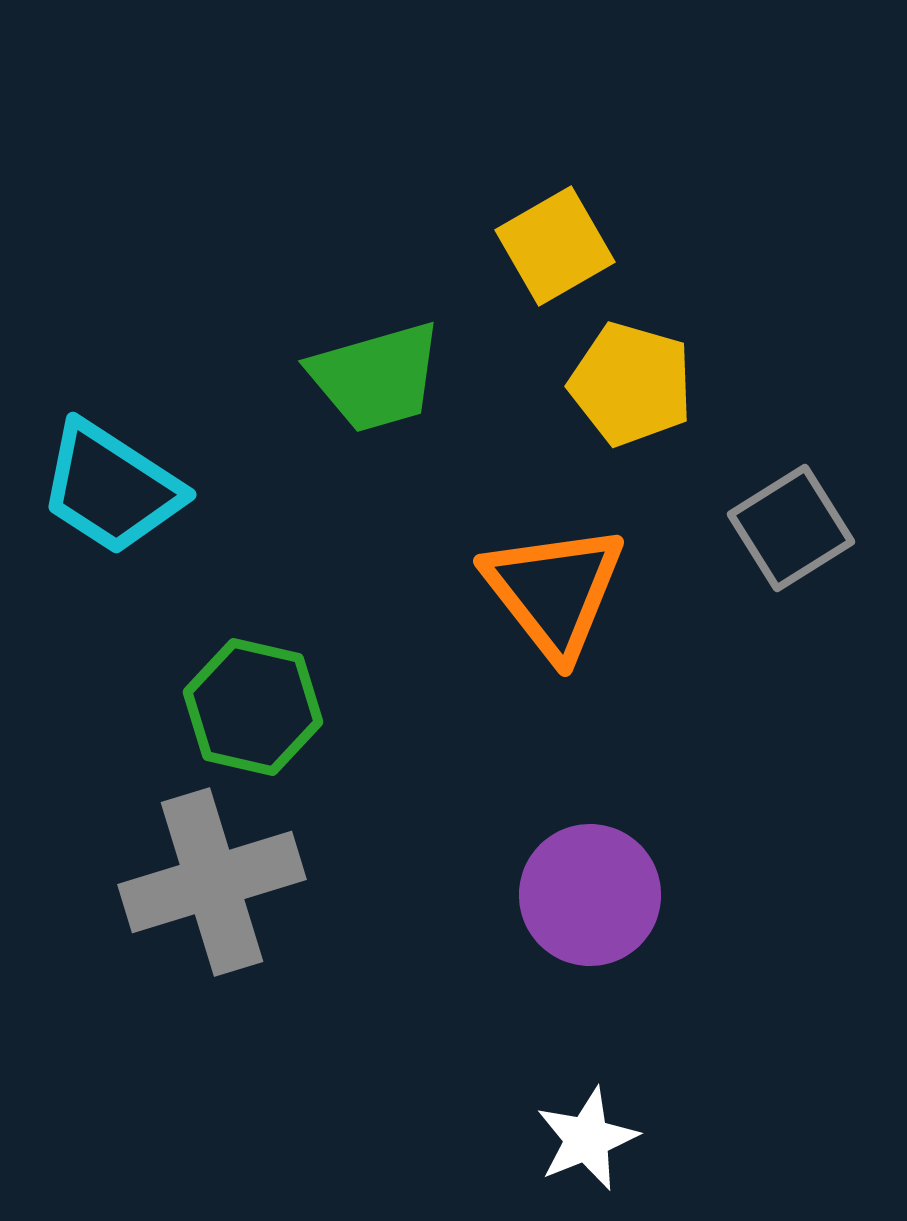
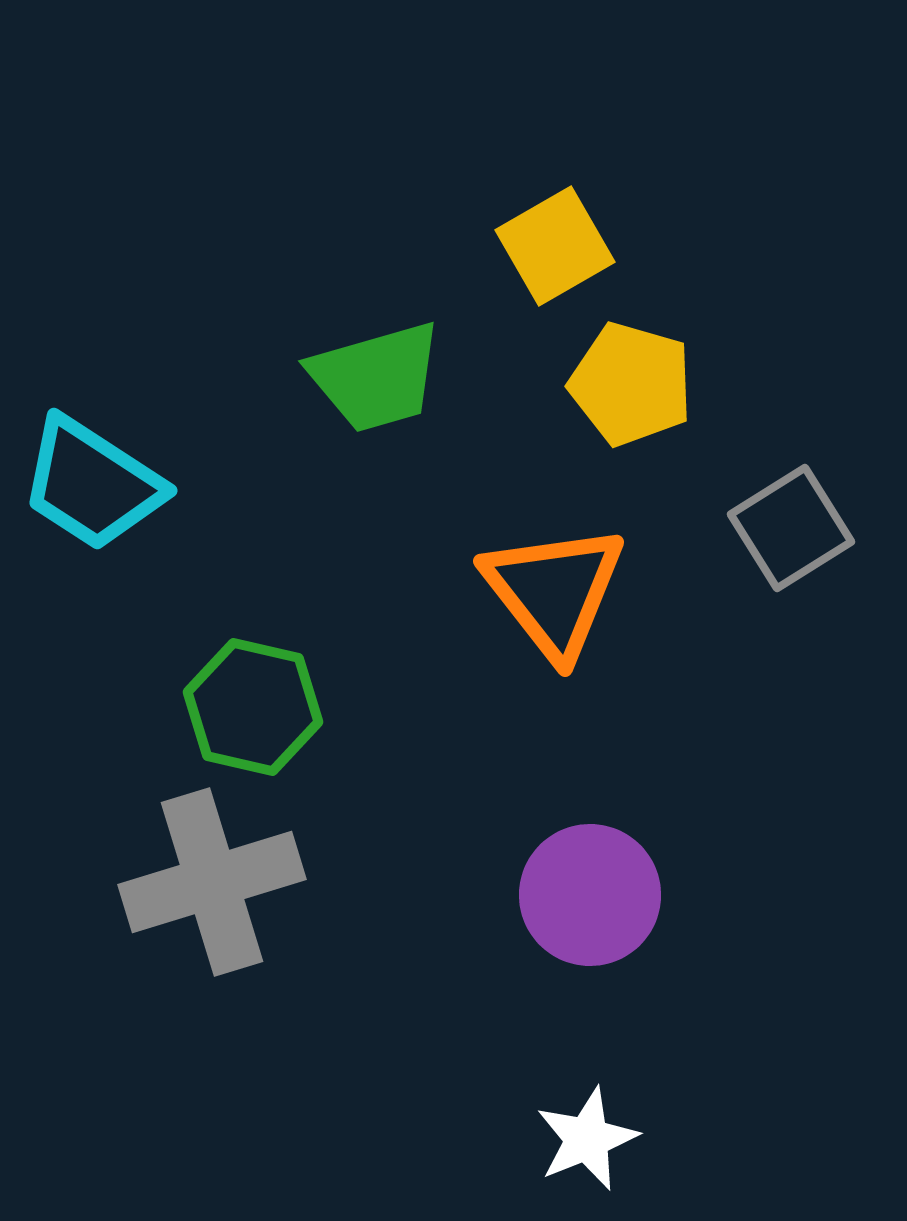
cyan trapezoid: moved 19 px left, 4 px up
